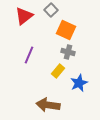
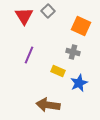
gray square: moved 3 px left, 1 px down
red triangle: rotated 24 degrees counterclockwise
orange square: moved 15 px right, 4 px up
gray cross: moved 5 px right
yellow rectangle: rotated 72 degrees clockwise
